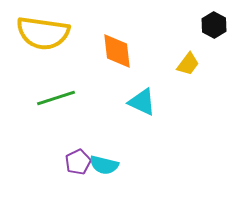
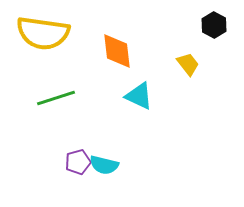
yellow trapezoid: rotated 75 degrees counterclockwise
cyan triangle: moved 3 px left, 6 px up
purple pentagon: rotated 10 degrees clockwise
